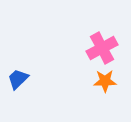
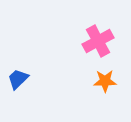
pink cross: moved 4 px left, 7 px up
